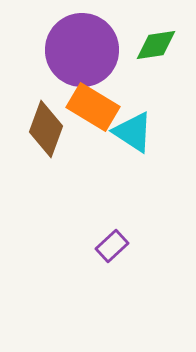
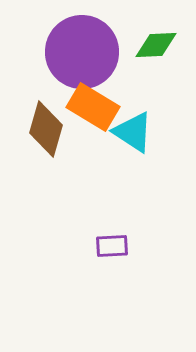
green diamond: rotated 6 degrees clockwise
purple circle: moved 2 px down
brown diamond: rotated 4 degrees counterclockwise
purple rectangle: rotated 40 degrees clockwise
